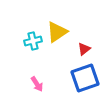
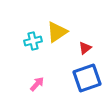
red triangle: moved 1 px right, 1 px up
blue square: moved 2 px right
pink arrow: rotated 105 degrees counterclockwise
